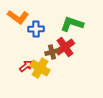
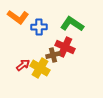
green L-shape: rotated 15 degrees clockwise
blue cross: moved 3 px right, 2 px up
red cross: rotated 30 degrees counterclockwise
brown cross: moved 1 px right, 3 px down
red arrow: moved 3 px left, 1 px up
